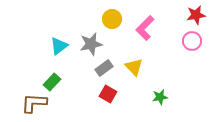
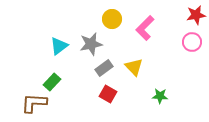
pink circle: moved 1 px down
green star: moved 1 px up; rotated 14 degrees clockwise
